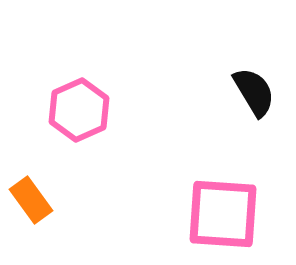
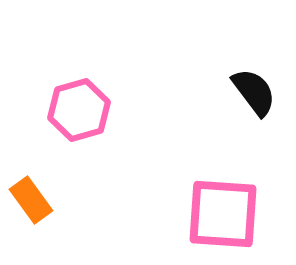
black semicircle: rotated 6 degrees counterclockwise
pink hexagon: rotated 8 degrees clockwise
